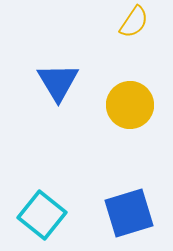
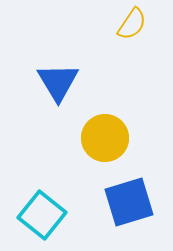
yellow semicircle: moved 2 px left, 2 px down
yellow circle: moved 25 px left, 33 px down
blue square: moved 11 px up
